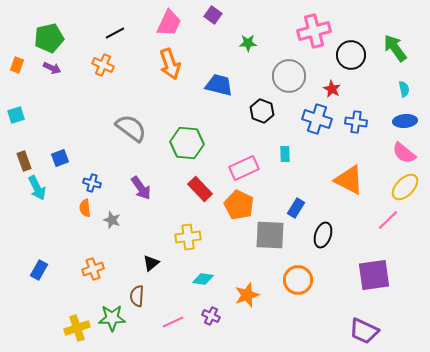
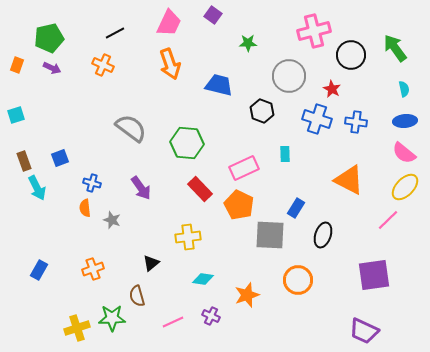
brown semicircle at (137, 296): rotated 20 degrees counterclockwise
